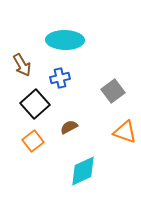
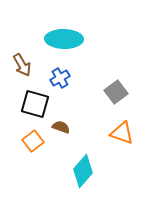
cyan ellipse: moved 1 px left, 1 px up
blue cross: rotated 18 degrees counterclockwise
gray square: moved 3 px right, 1 px down
black square: rotated 32 degrees counterclockwise
brown semicircle: moved 8 px left; rotated 48 degrees clockwise
orange triangle: moved 3 px left, 1 px down
cyan diamond: rotated 24 degrees counterclockwise
